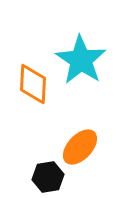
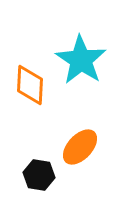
orange diamond: moved 3 px left, 1 px down
black hexagon: moved 9 px left, 2 px up; rotated 20 degrees clockwise
